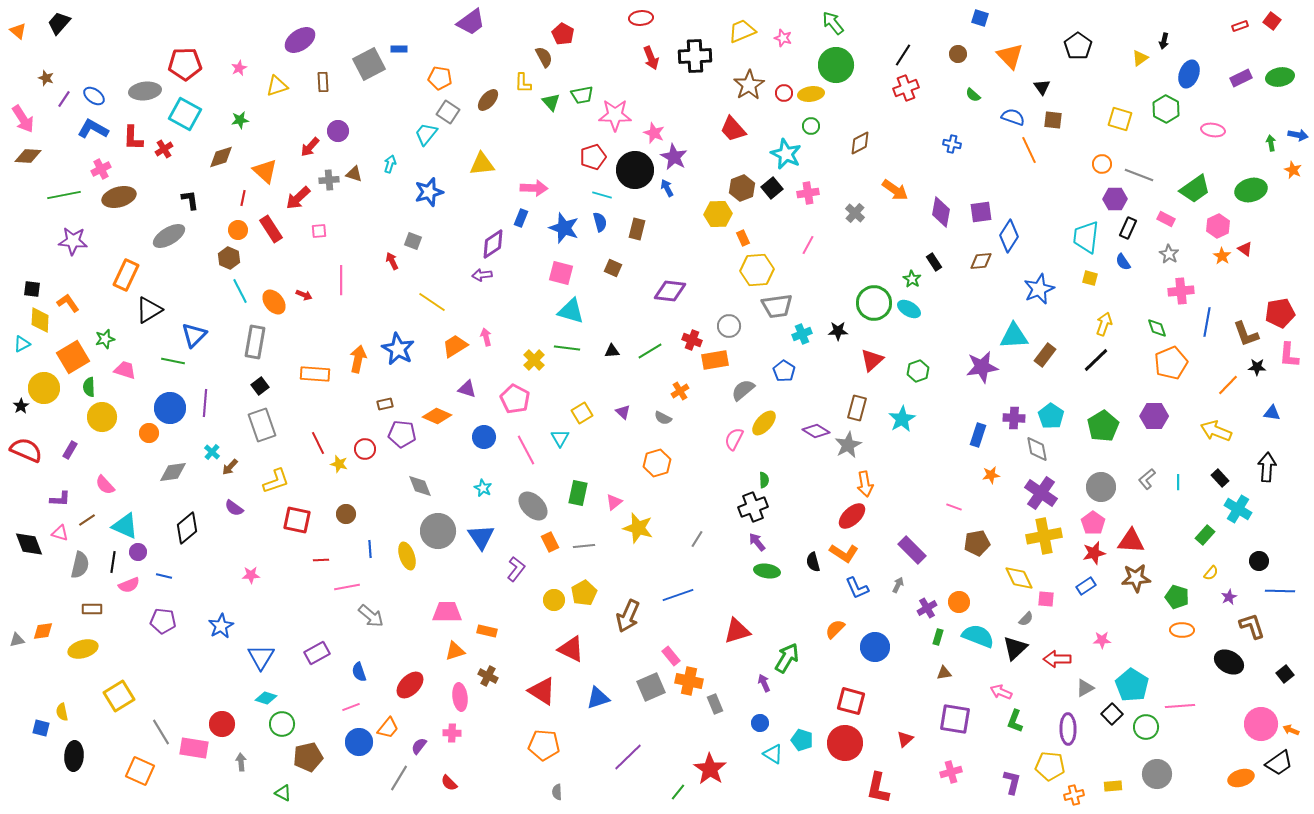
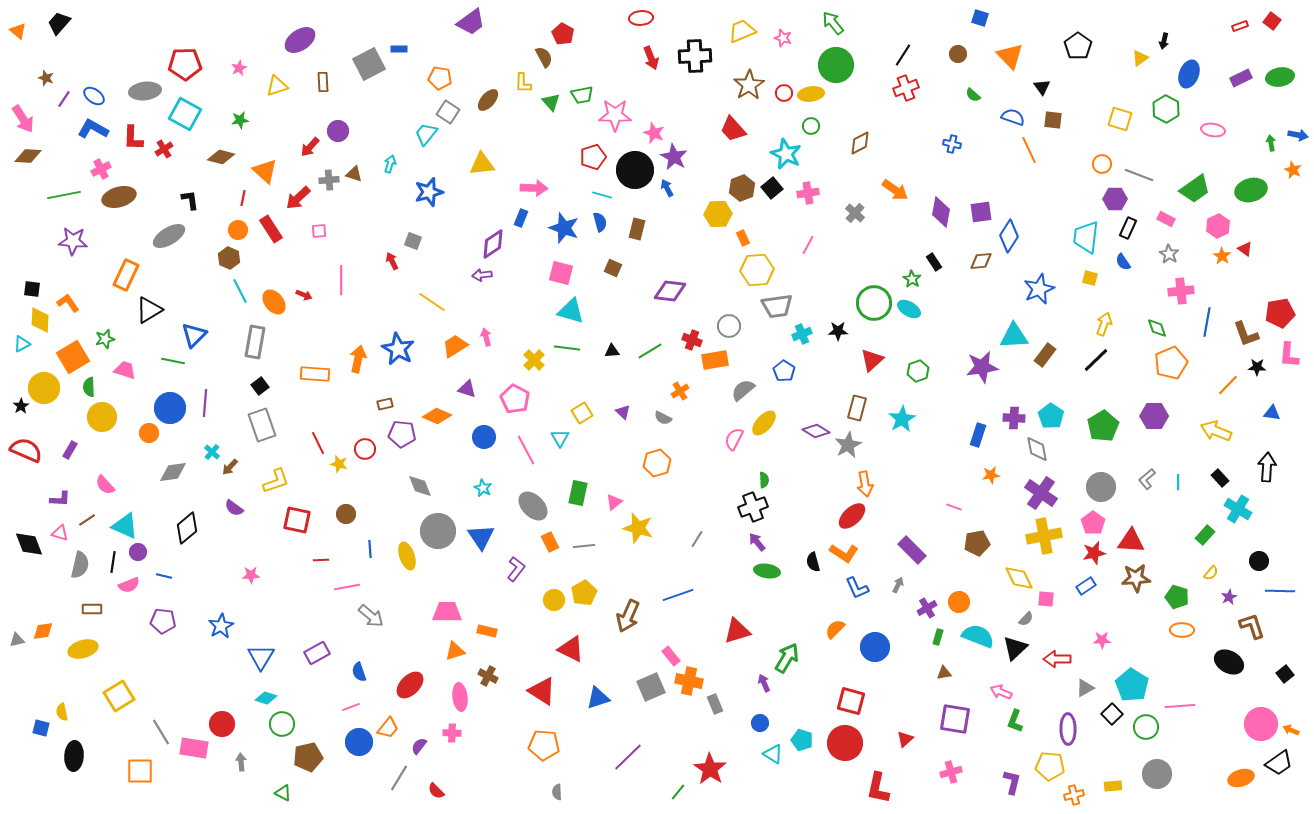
brown diamond at (221, 157): rotated 32 degrees clockwise
orange square at (140, 771): rotated 24 degrees counterclockwise
red semicircle at (449, 783): moved 13 px left, 8 px down
